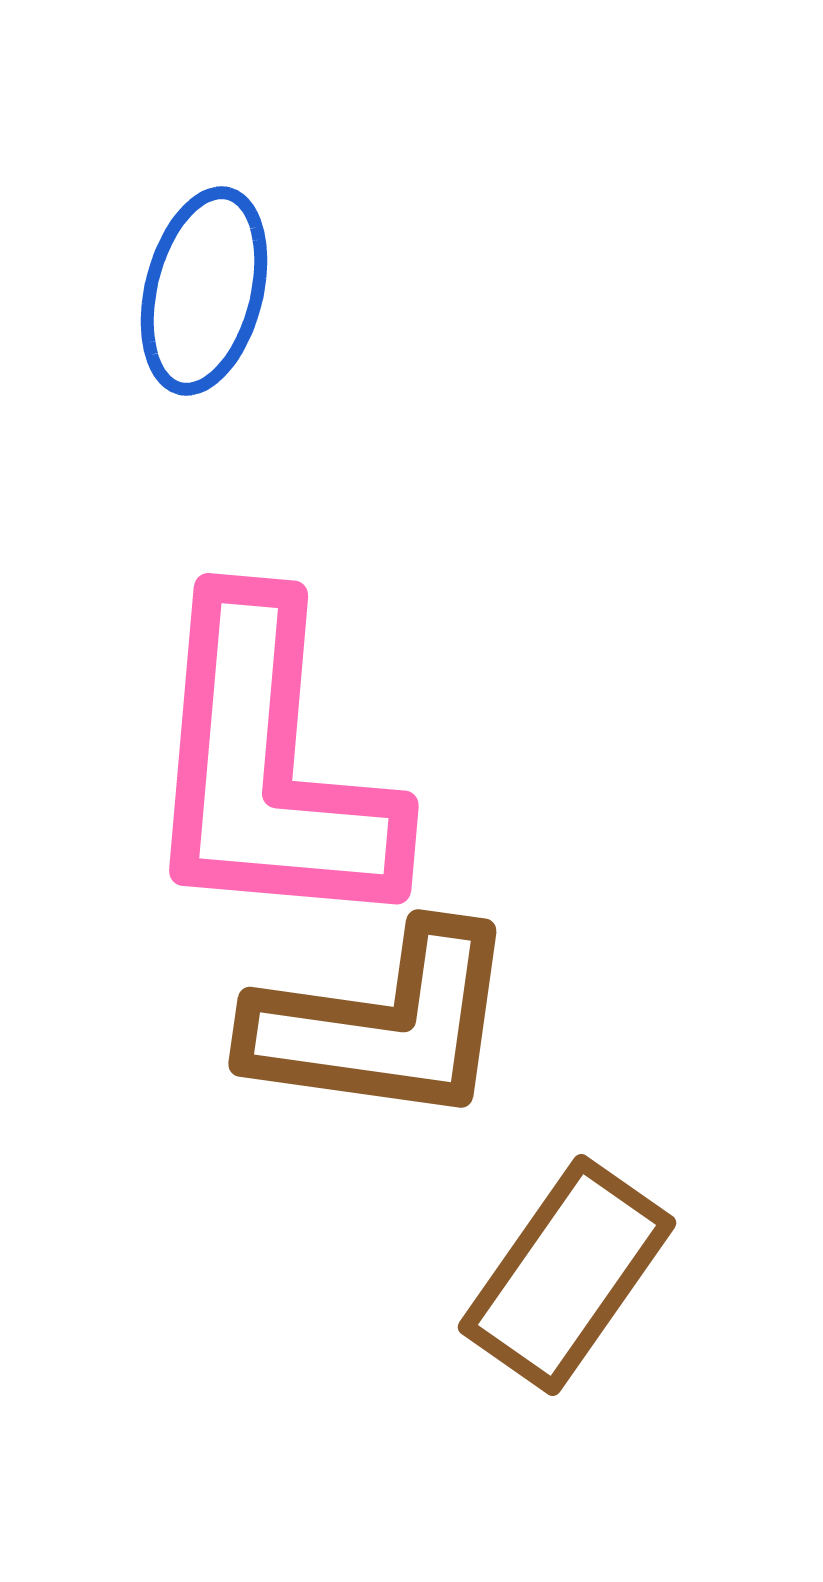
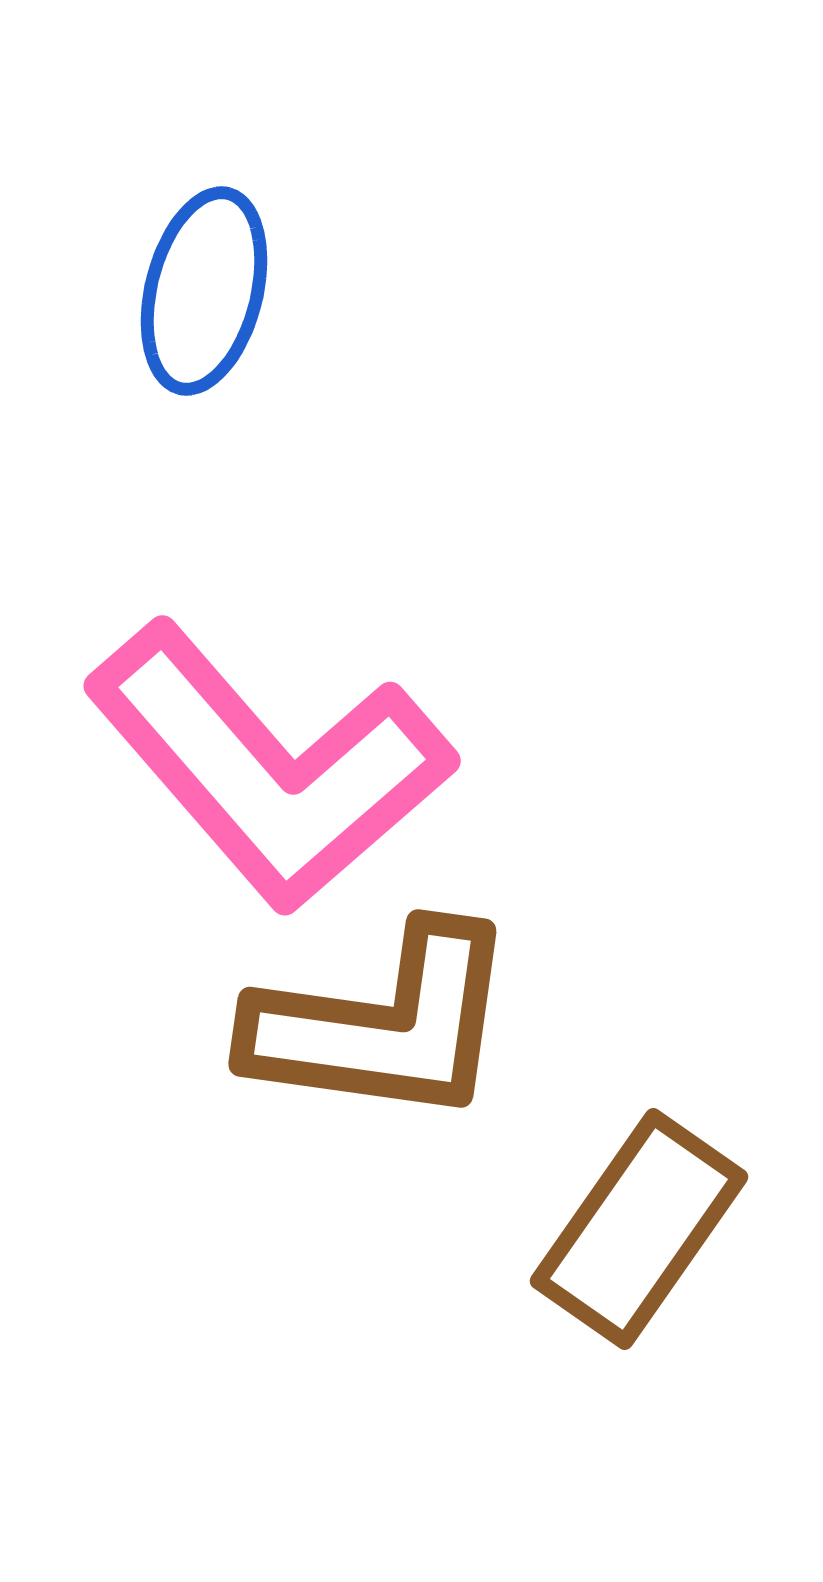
pink L-shape: rotated 46 degrees counterclockwise
brown rectangle: moved 72 px right, 46 px up
